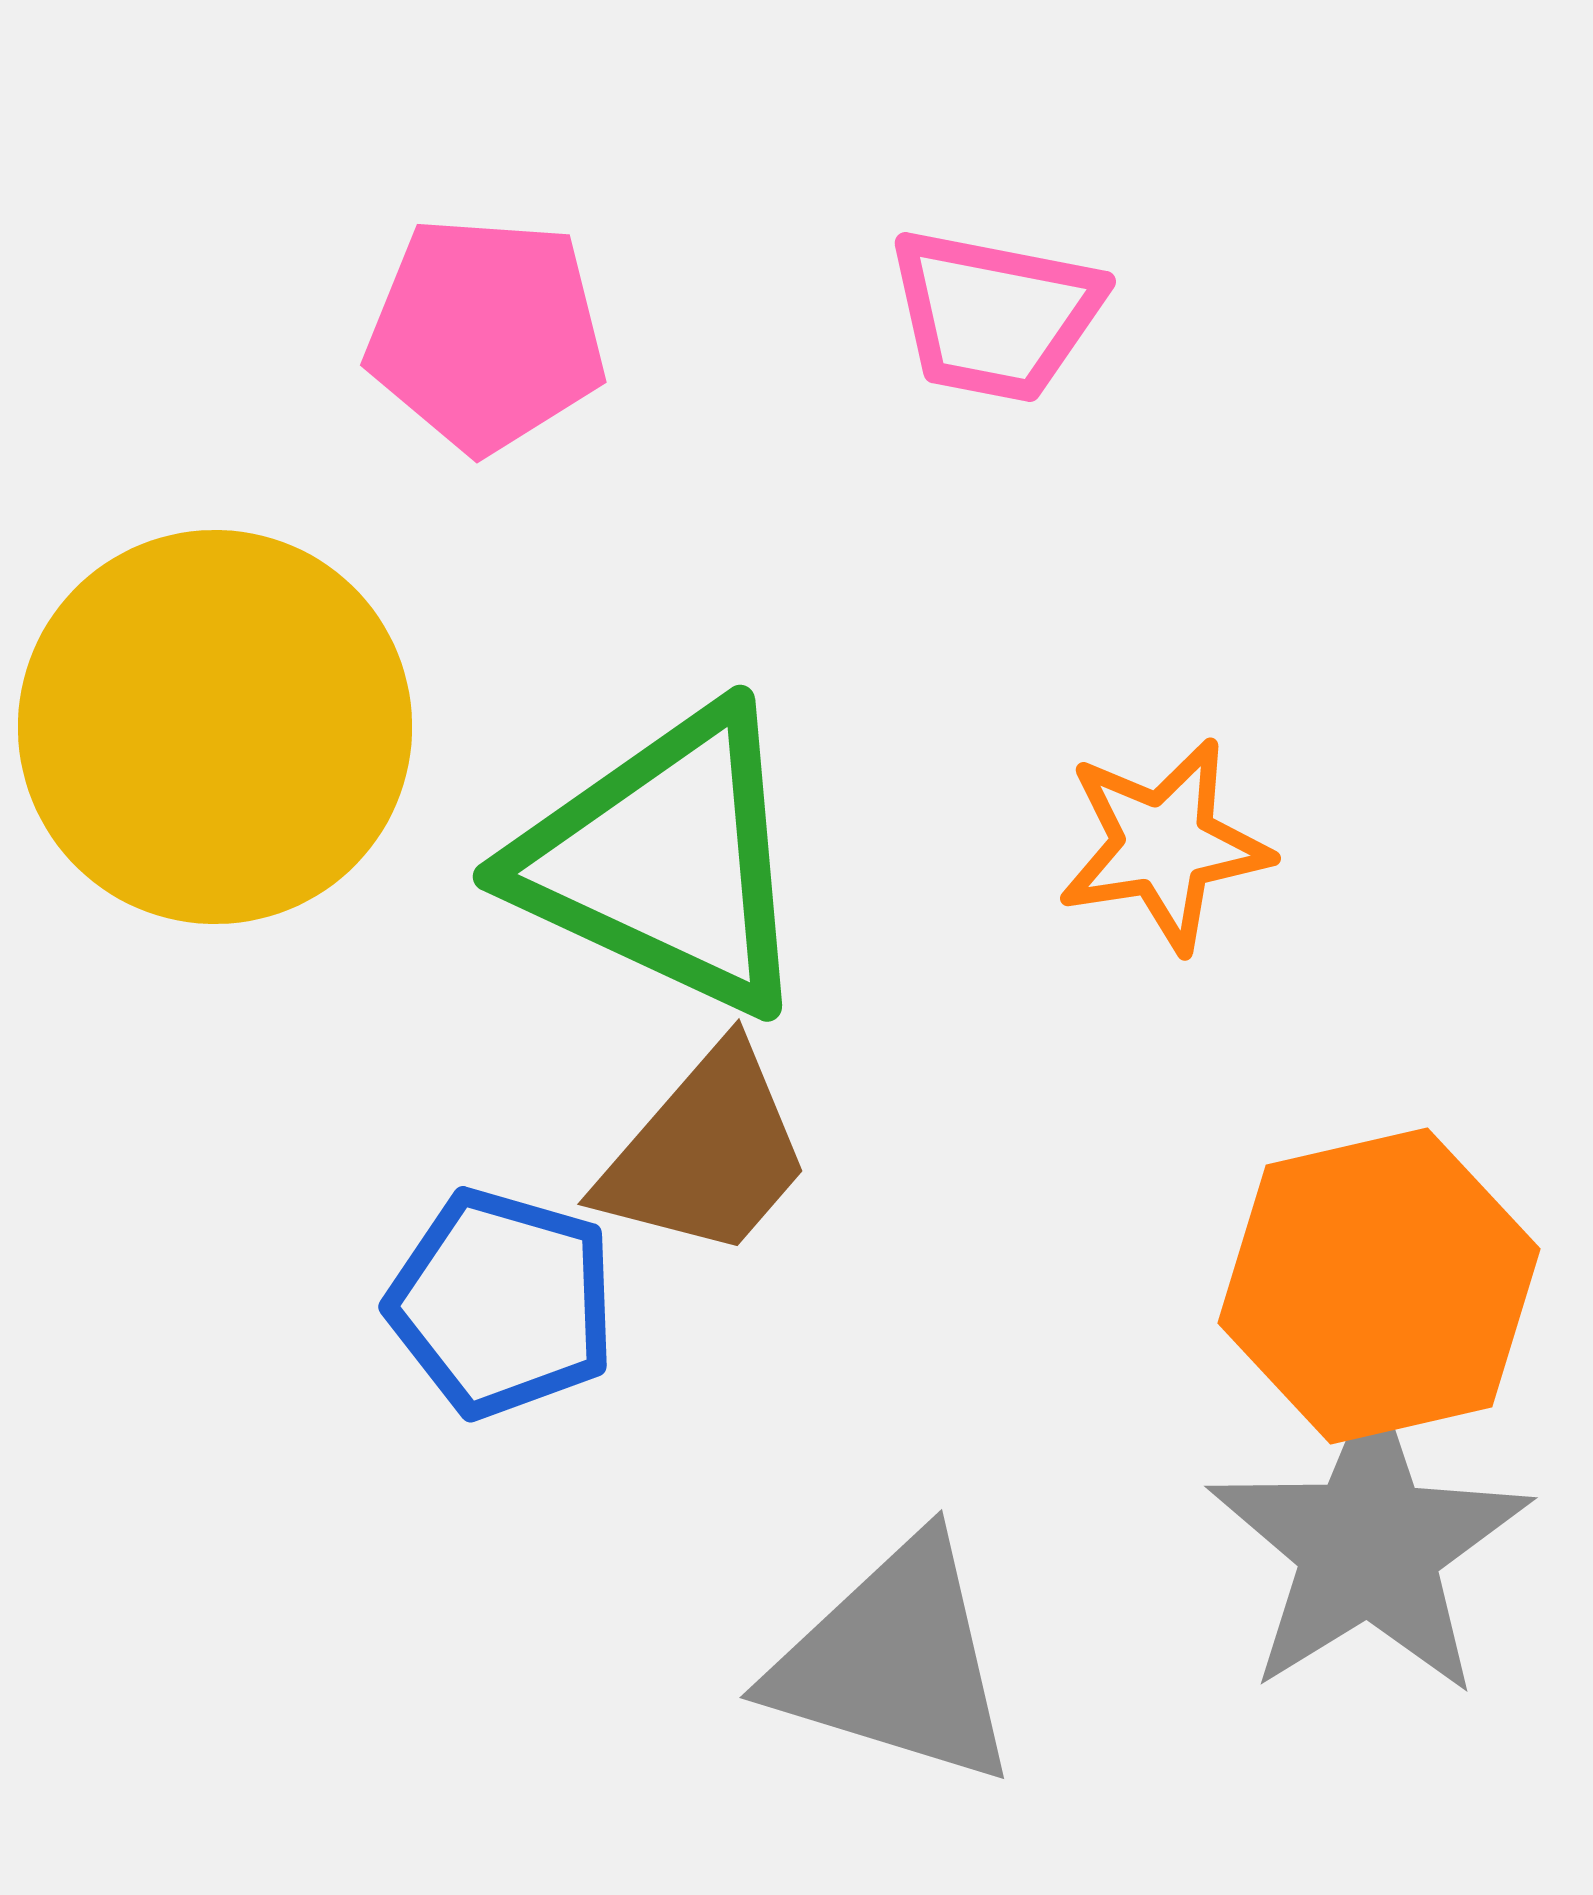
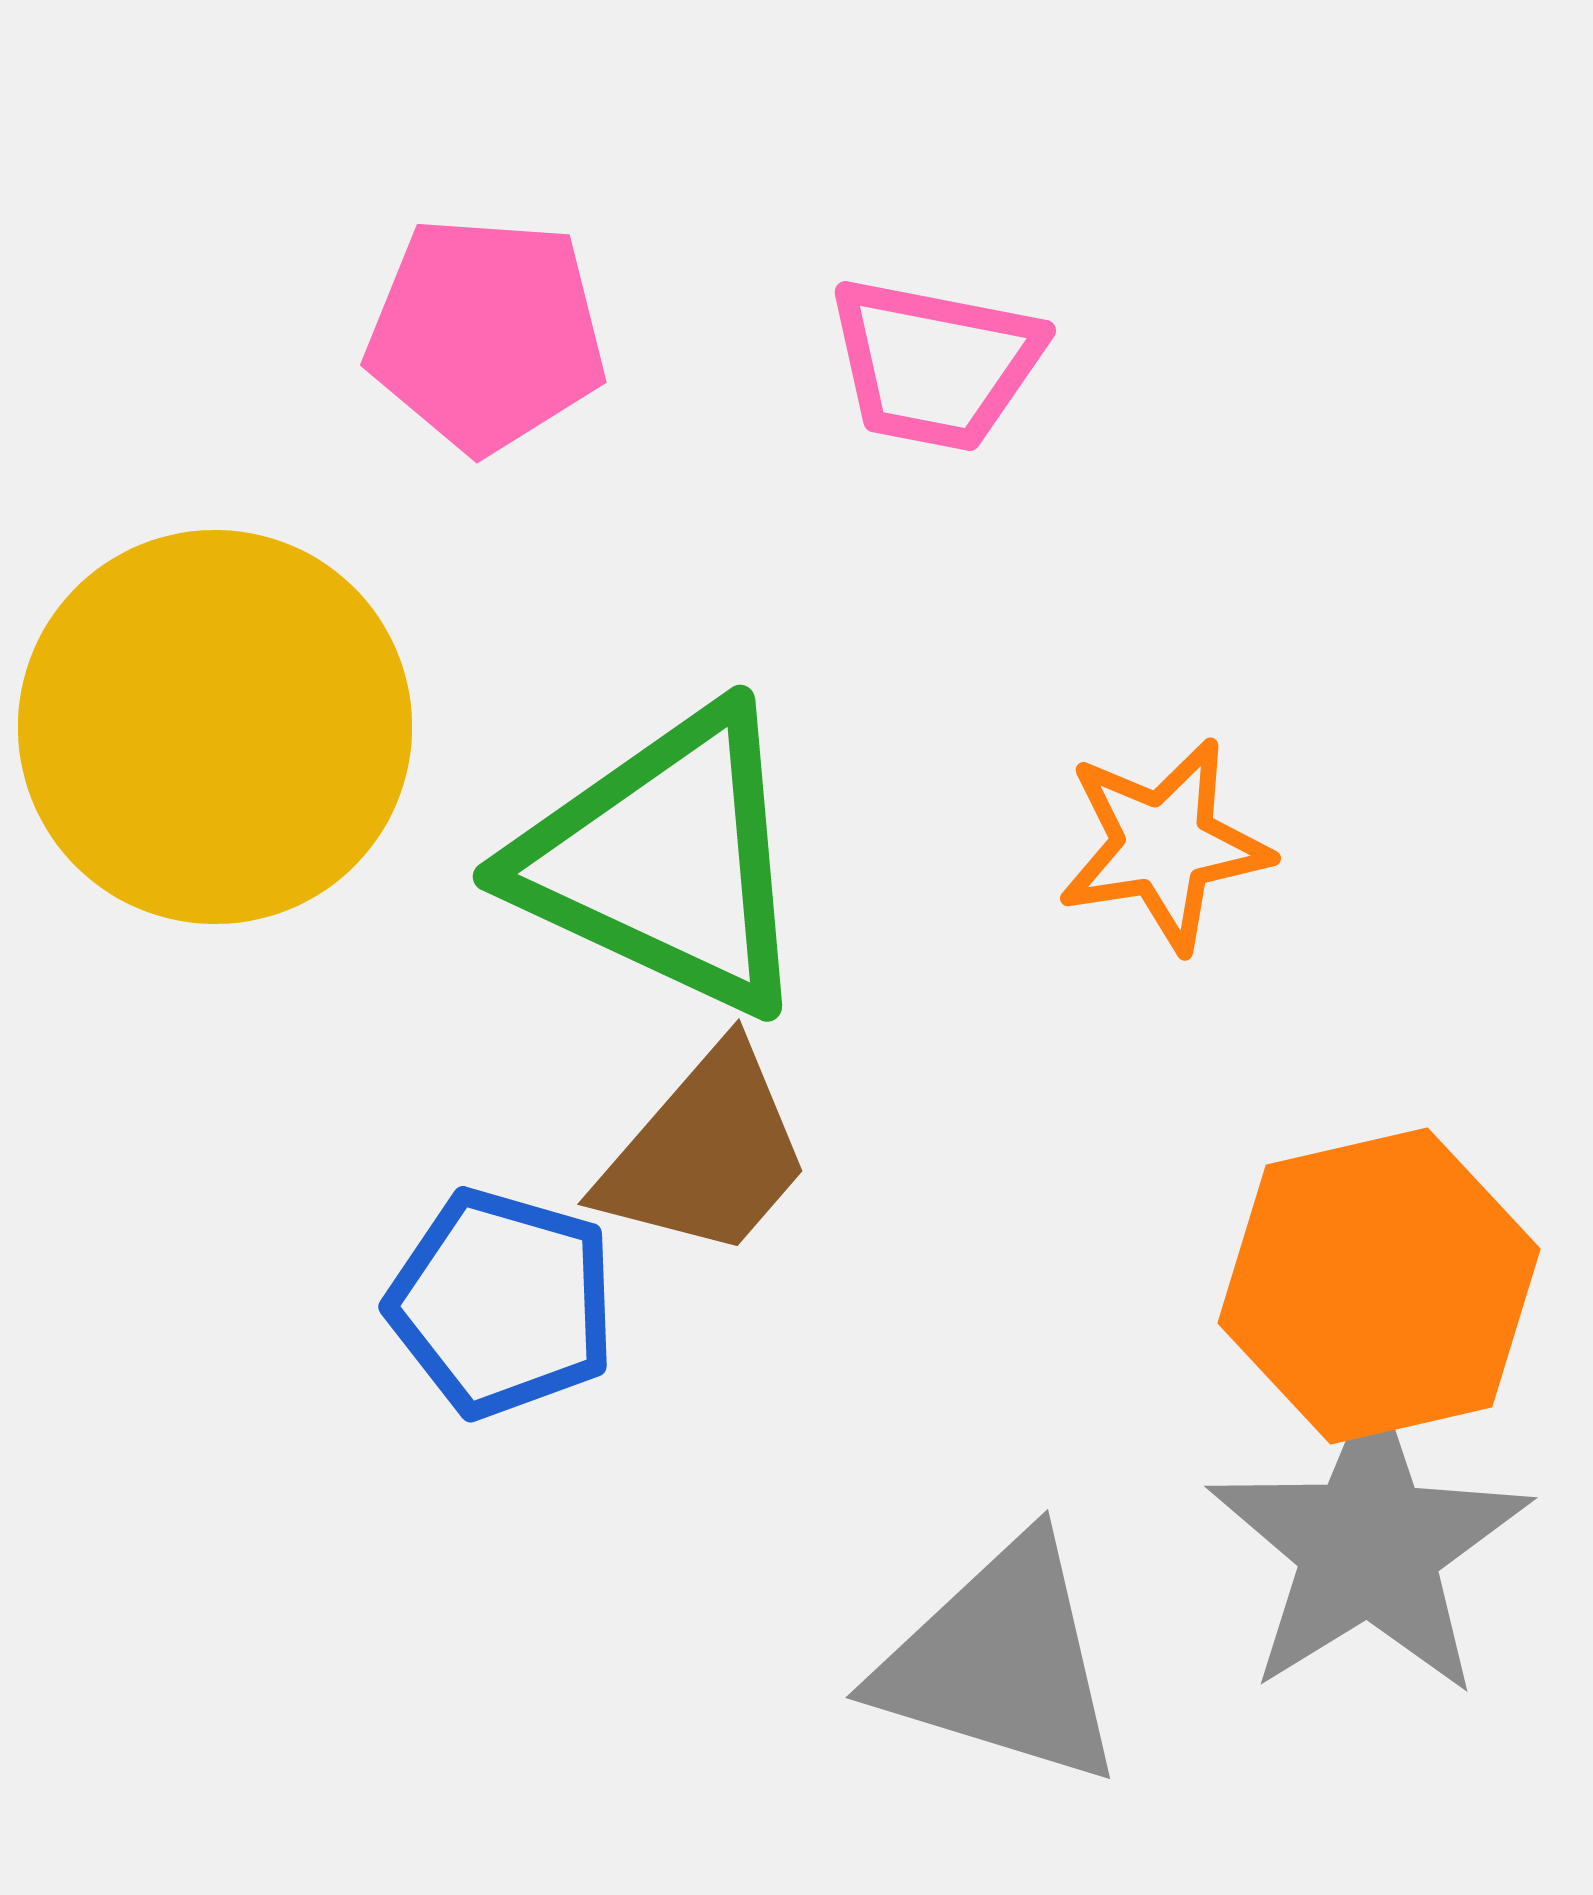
pink trapezoid: moved 60 px left, 49 px down
gray triangle: moved 106 px right
